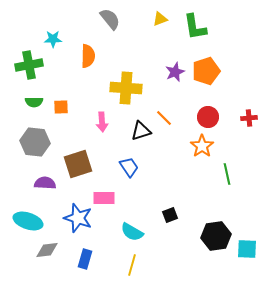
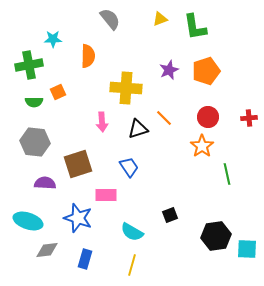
purple star: moved 6 px left, 2 px up
orange square: moved 3 px left, 15 px up; rotated 21 degrees counterclockwise
black triangle: moved 3 px left, 2 px up
pink rectangle: moved 2 px right, 3 px up
